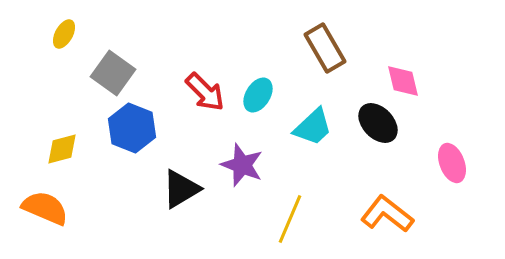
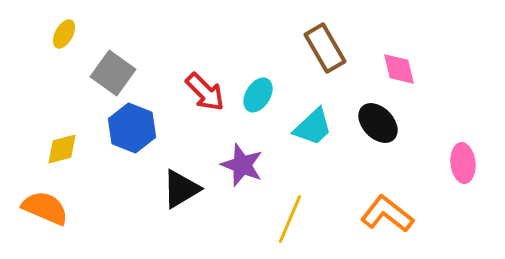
pink diamond: moved 4 px left, 12 px up
pink ellipse: moved 11 px right; rotated 15 degrees clockwise
